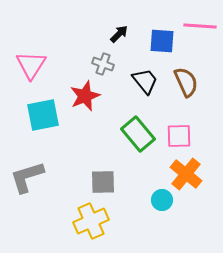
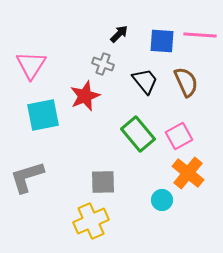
pink line: moved 9 px down
pink square: rotated 28 degrees counterclockwise
orange cross: moved 2 px right, 1 px up
